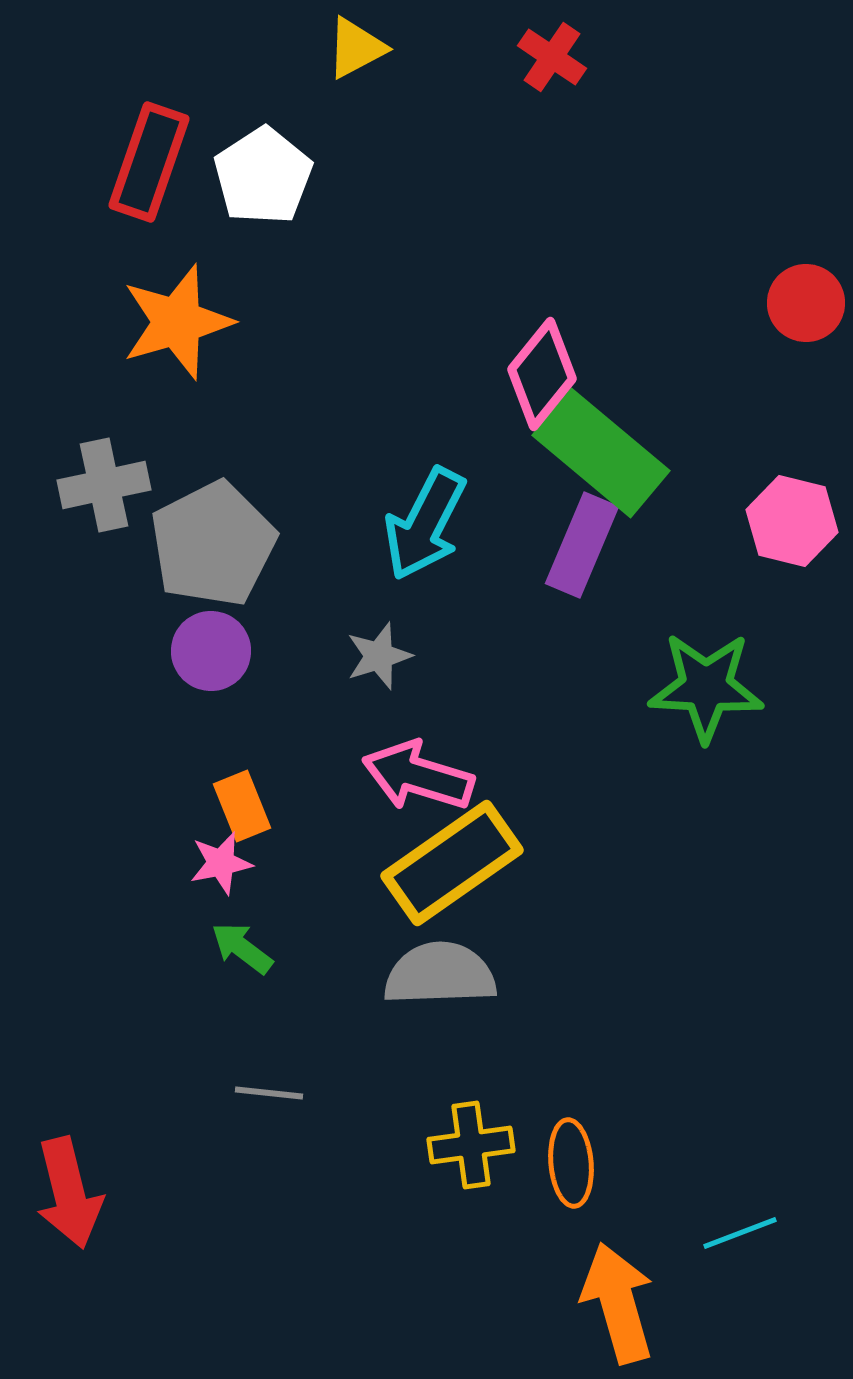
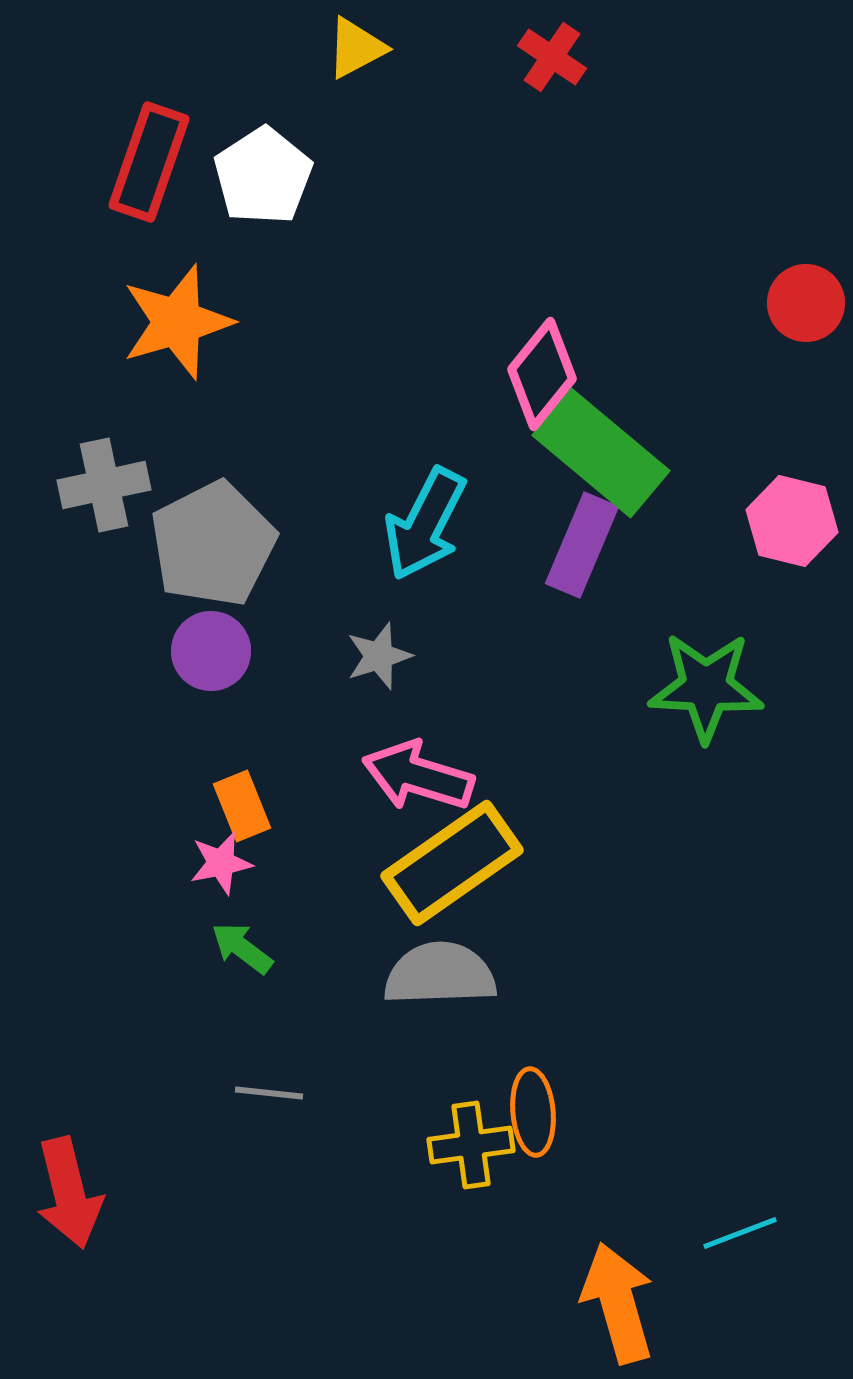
orange ellipse: moved 38 px left, 51 px up
